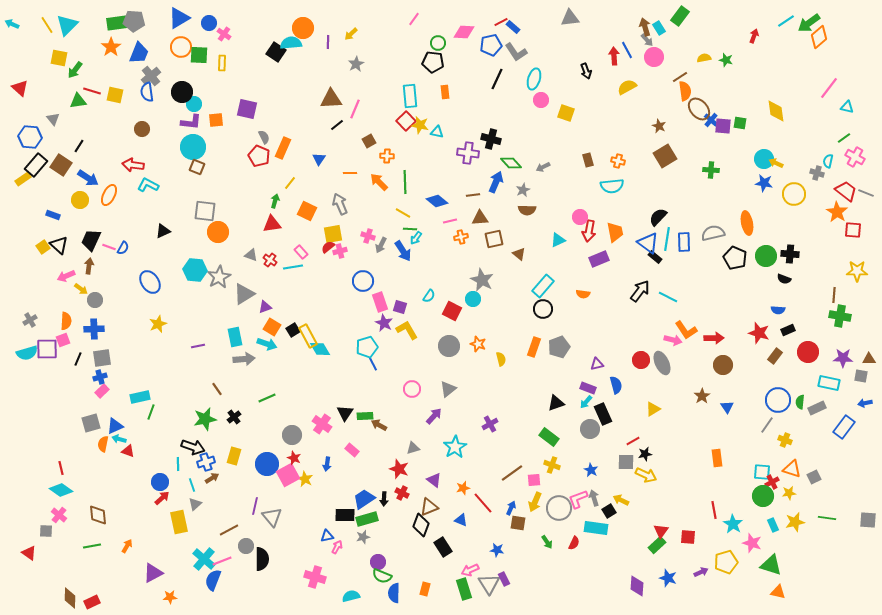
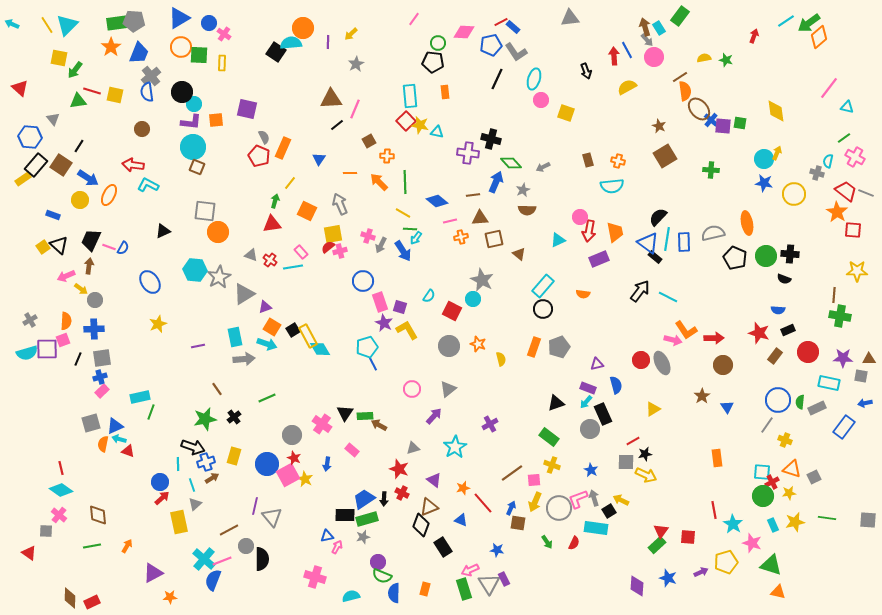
yellow arrow at (776, 163): moved 1 px right, 10 px up; rotated 88 degrees clockwise
